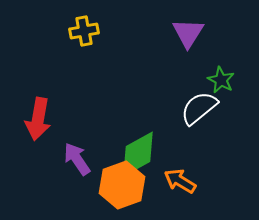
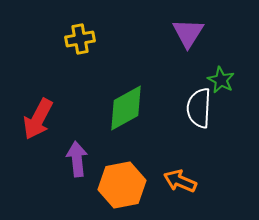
yellow cross: moved 4 px left, 8 px down
white semicircle: rotated 48 degrees counterclockwise
red arrow: rotated 18 degrees clockwise
green diamond: moved 12 px left, 46 px up
purple arrow: rotated 28 degrees clockwise
orange arrow: rotated 8 degrees counterclockwise
orange hexagon: rotated 9 degrees clockwise
